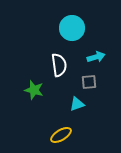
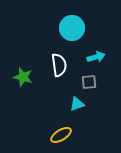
green star: moved 11 px left, 13 px up
